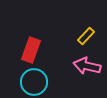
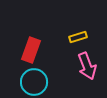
yellow rectangle: moved 8 px left, 1 px down; rotated 30 degrees clockwise
pink arrow: rotated 124 degrees counterclockwise
